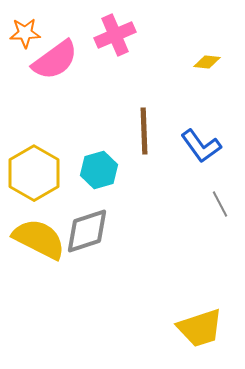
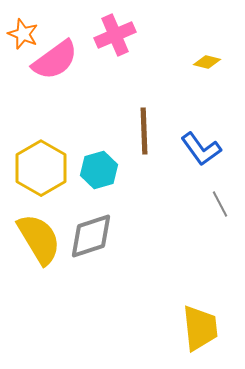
orange star: moved 2 px left, 1 px down; rotated 24 degrees clockwise
yellow diamond: rotated 8 degrees clockwise
blue L-shape: moved 3 px down
yellow hexagon: moved 7 px right, 5 px up
gray diamond: moved 4 px right, 5 px down
yellow semicircle: rotated 32 degrees clockwise
yellow trapezoid: rotated 78 degrees counterclockwise
